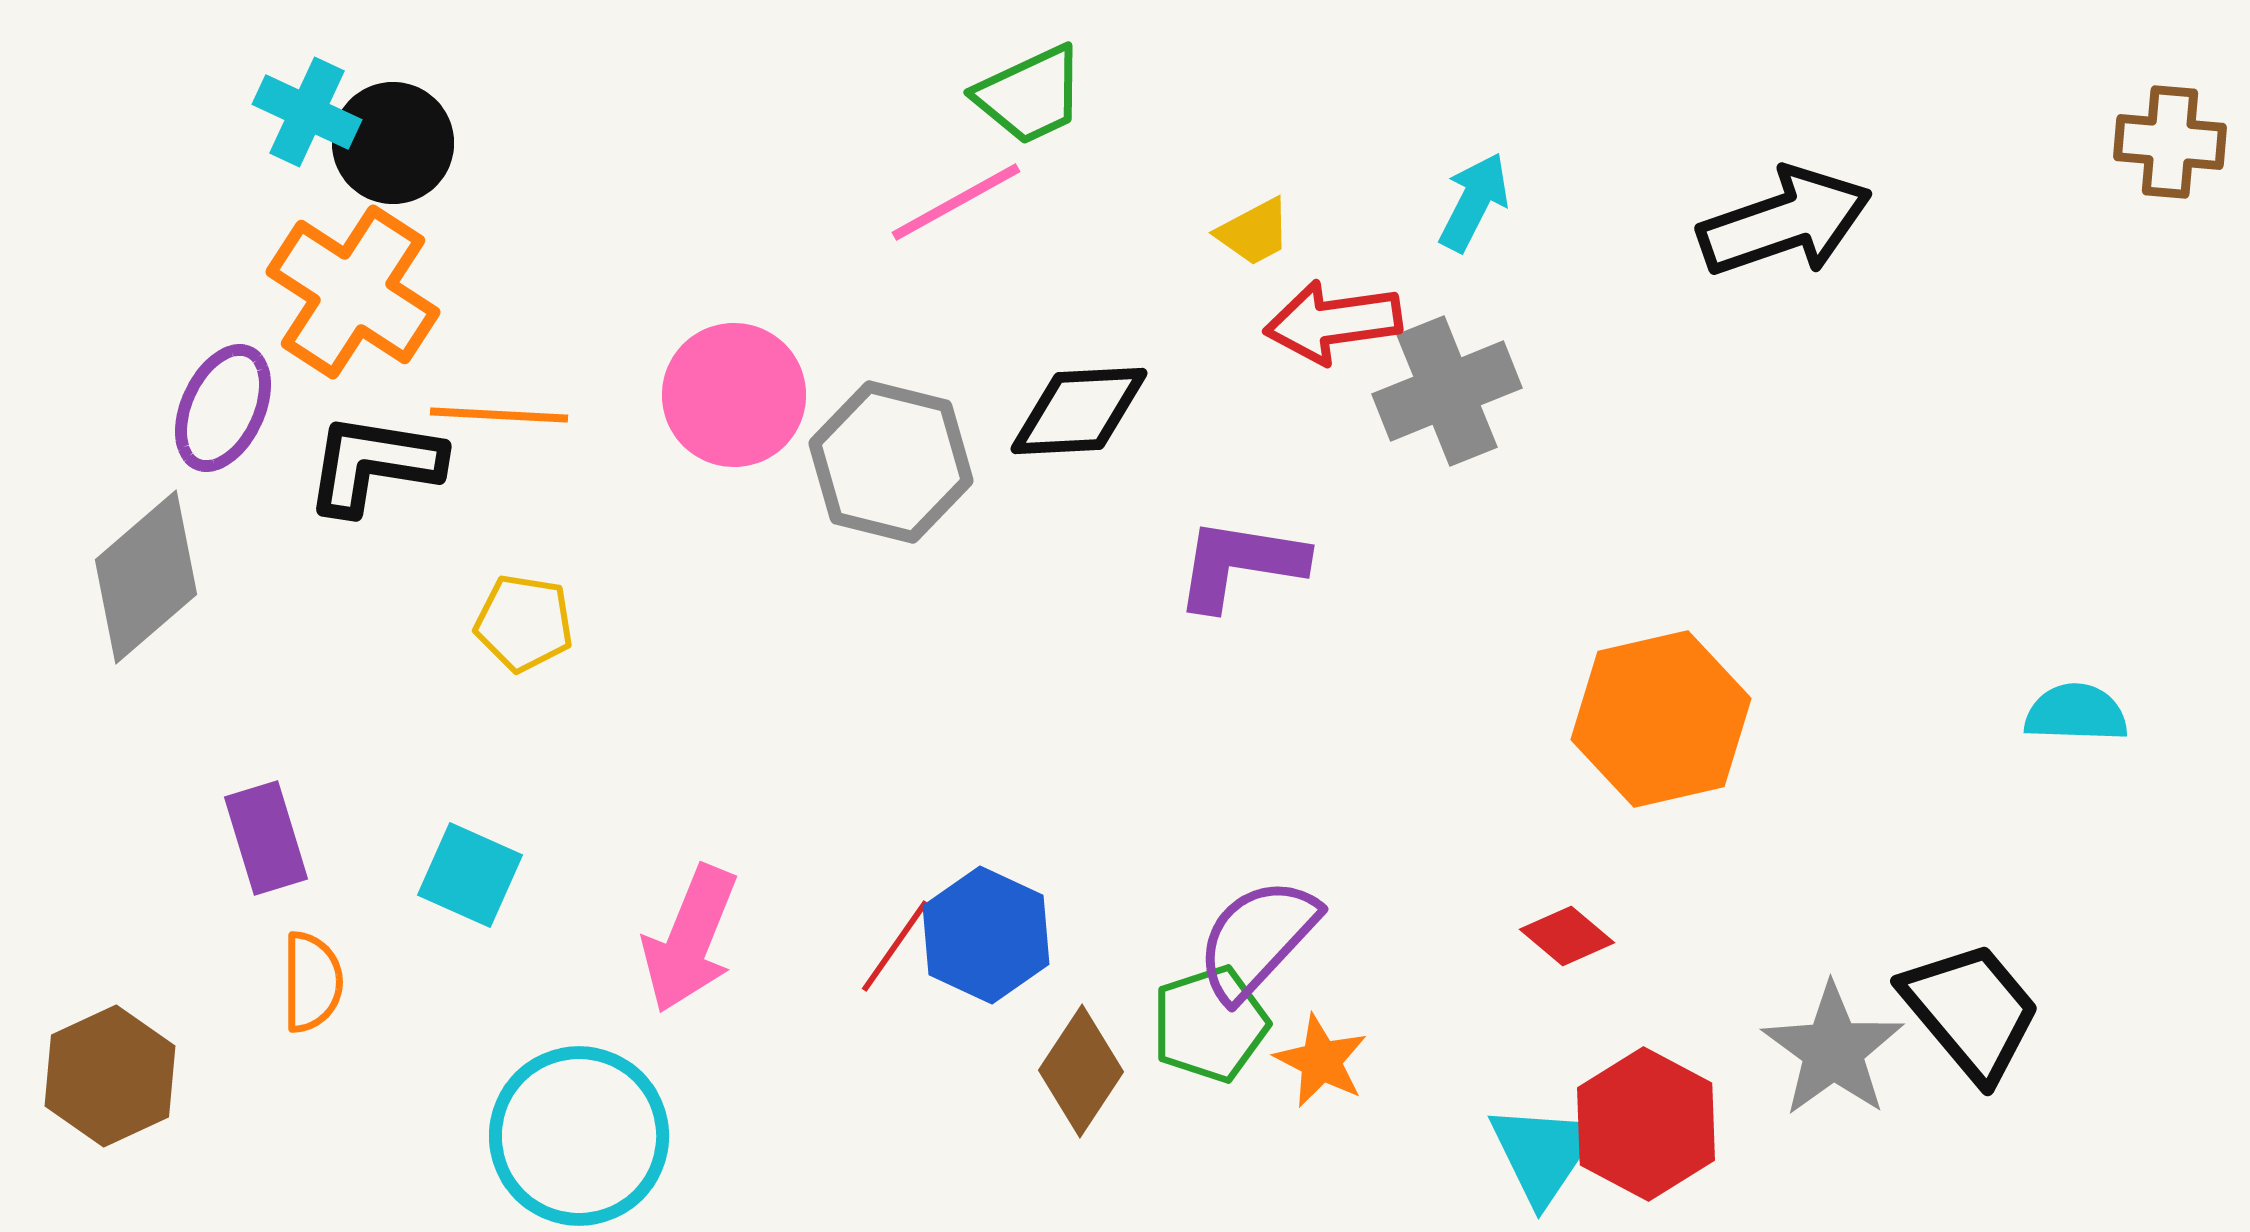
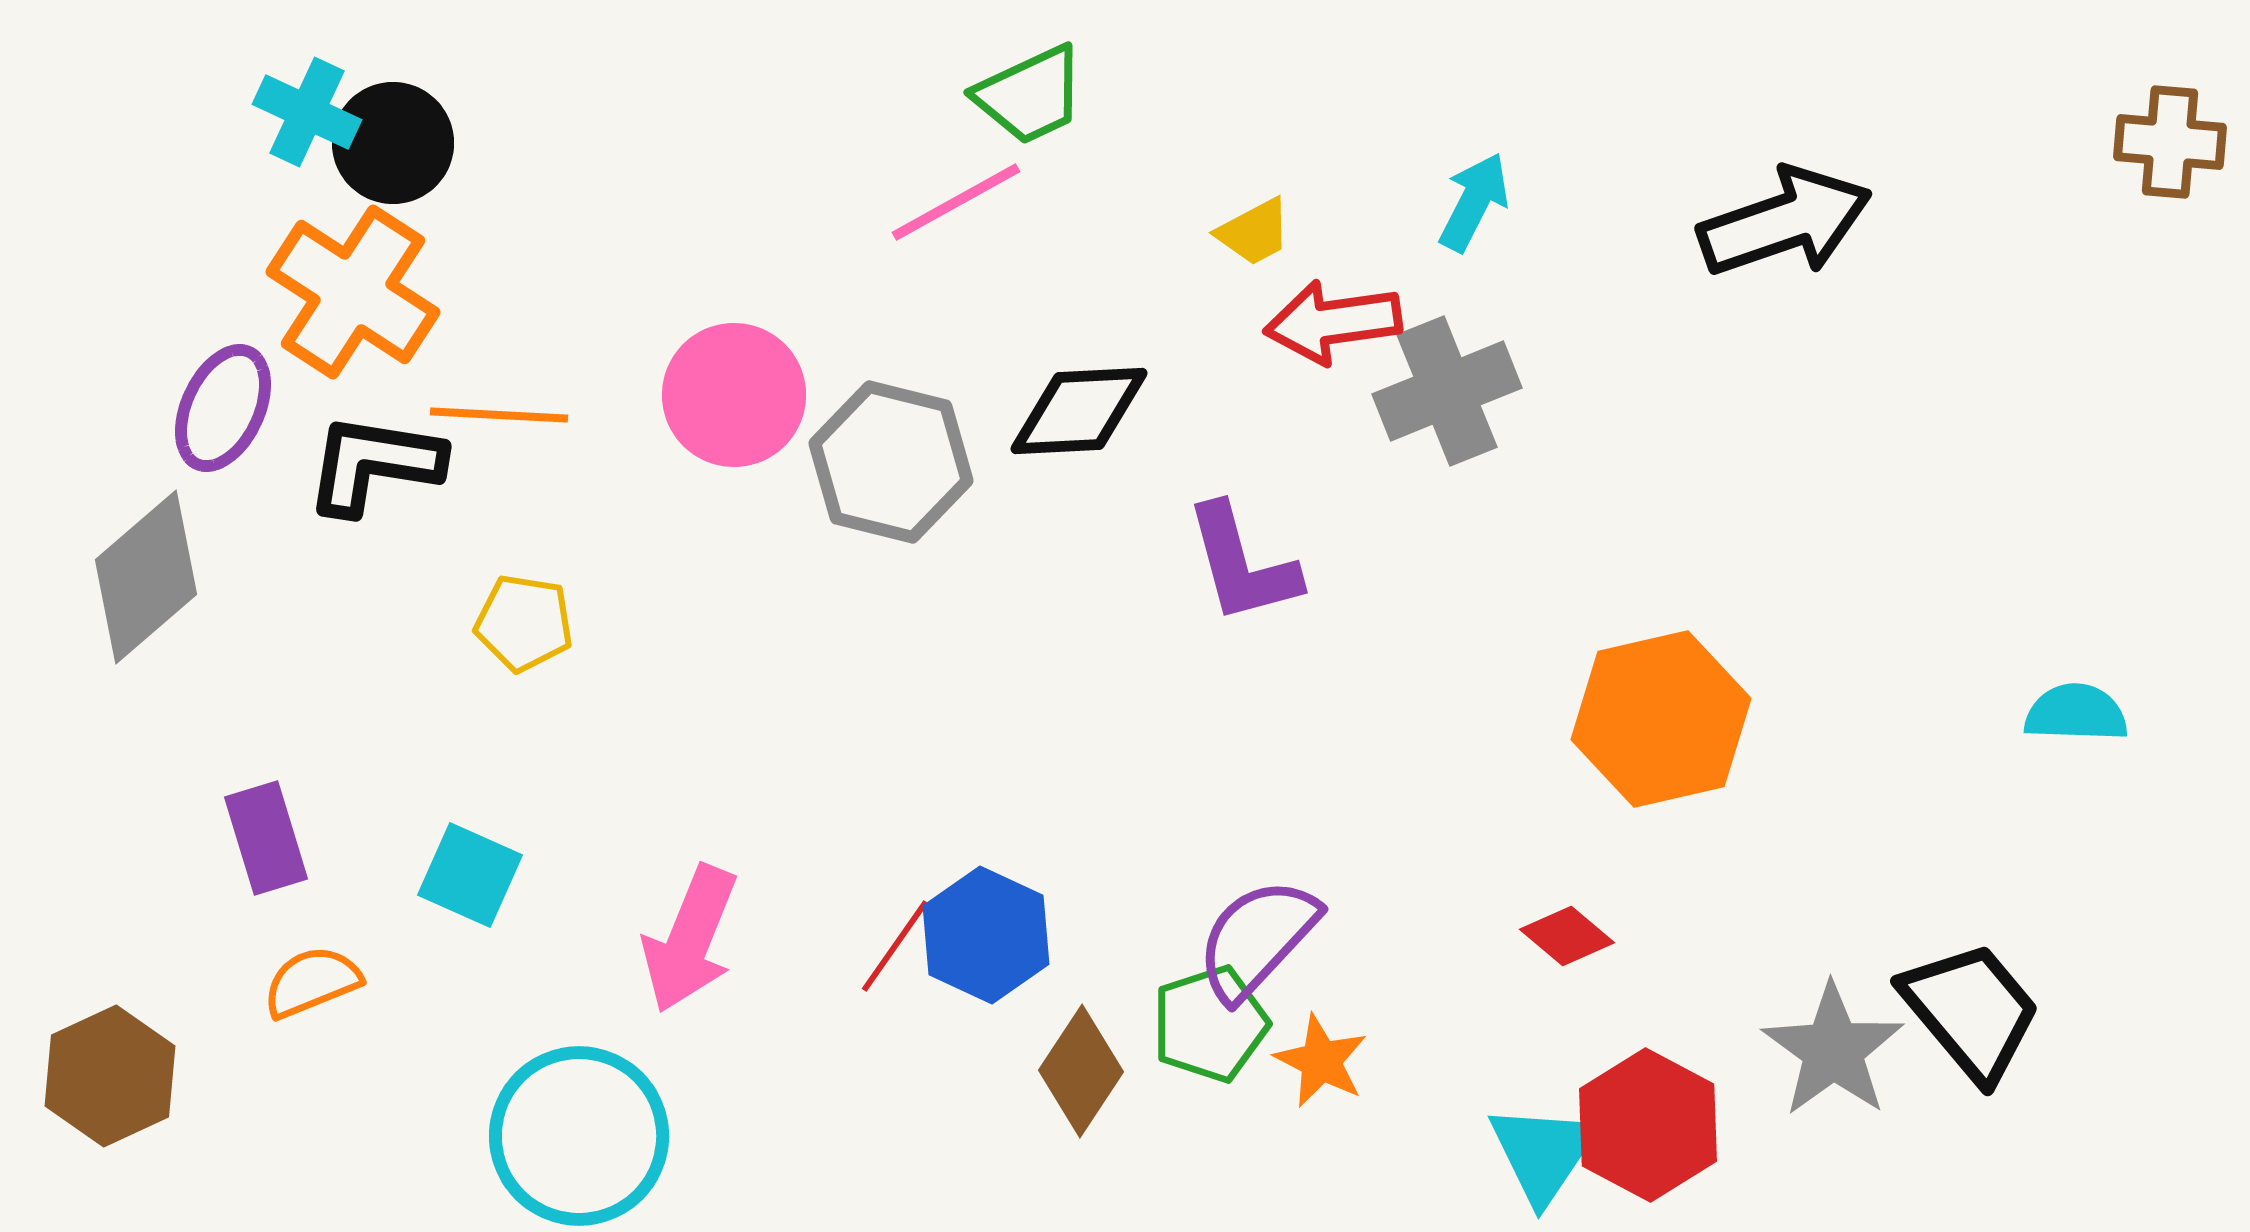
purple L-shape: moved 2 px right; rotated 114 degrees counterclockwise
orange semicircle: rotated 112 degrees counterclockwise
red hexagon: moved 2 px right, 1 px down
